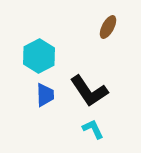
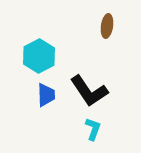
brown ellipse: moved 1 px left, 1 px up; rotated 20 degrees counterclockwise
blue trapezoid: moved 1 px right
cyan L-shape: rotated 45 degrees clockwise
